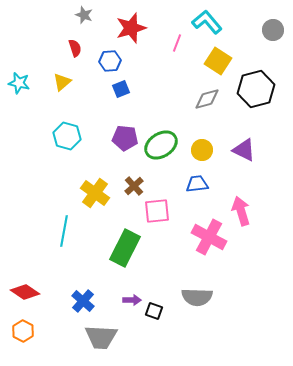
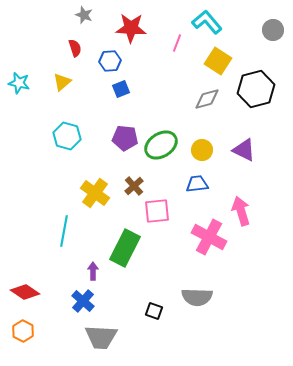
red star: rotated 20 degrees clockwise
purple arrow: moved 39 px left, 29 px up; rotated 90 degrees counterclockwise
